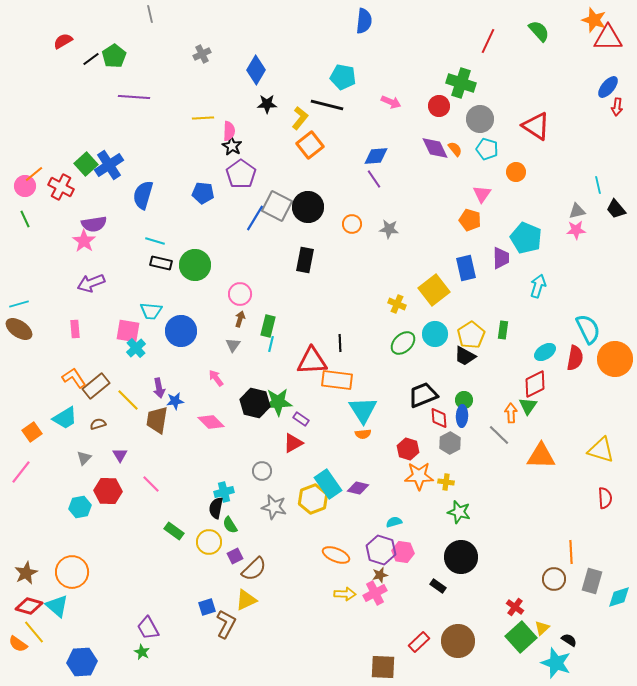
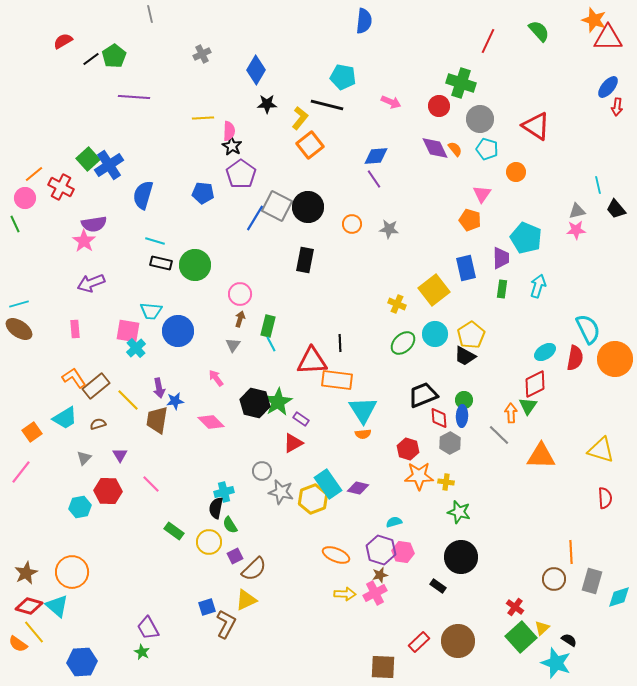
green square at (86, 164): moved 2 px right, 5 px up
pink circle at (25, 186): moved 12 px down
green line at (25, 219): moved 10 px left, 5 px down
green rectangle at (503, 330): moved 1 px left, 41 px up
blue circle at (181, 331): moved 3 px left
cyan line at (271, 344): rotated 42 degrees counterclockwise
green star at (278, 402): rotated 28 degrees counterclockwise
gray star at (274, 507): moved 7 px right, 15 px up
